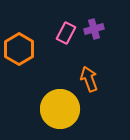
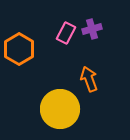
purple cross: moved 2 px left
